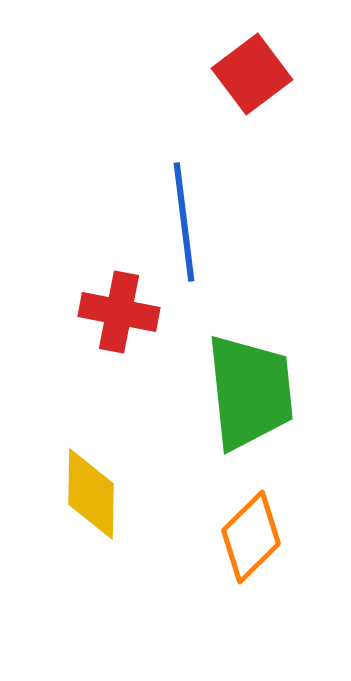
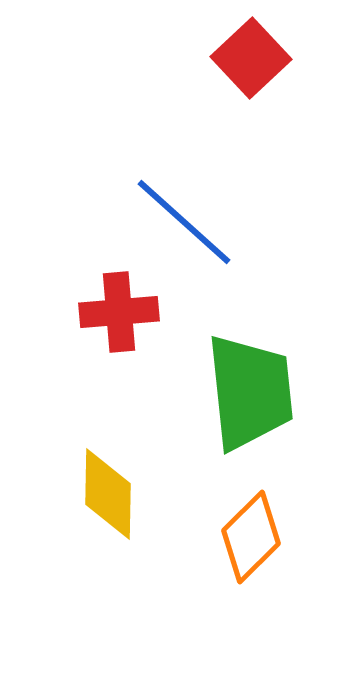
red square: moved 1 px left, 16 px up; rotated 6 degrees counterclockwise
blue line: rotated 41 degrees counterclockwise
red cross: rotated 16 degrees counterclockwise
yellow diamond: moved 17 px right
